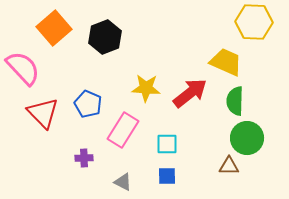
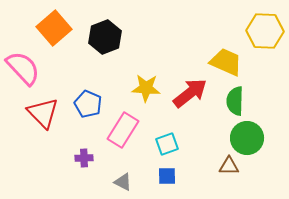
yellow hexagon: moved 11 px right, 9 px down
cyan square: rotated 20 degrees counterclockwise
